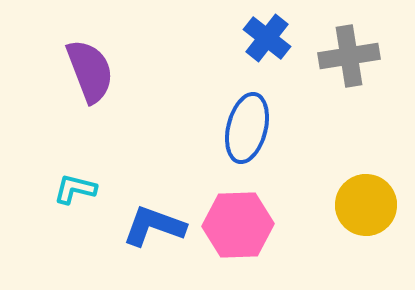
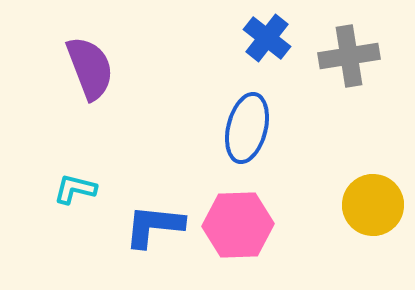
purple semicircle: moved 3 px up
yellow circle: moved 7 px right
blue L-shape: rotated 14 degrees counterclockwise
